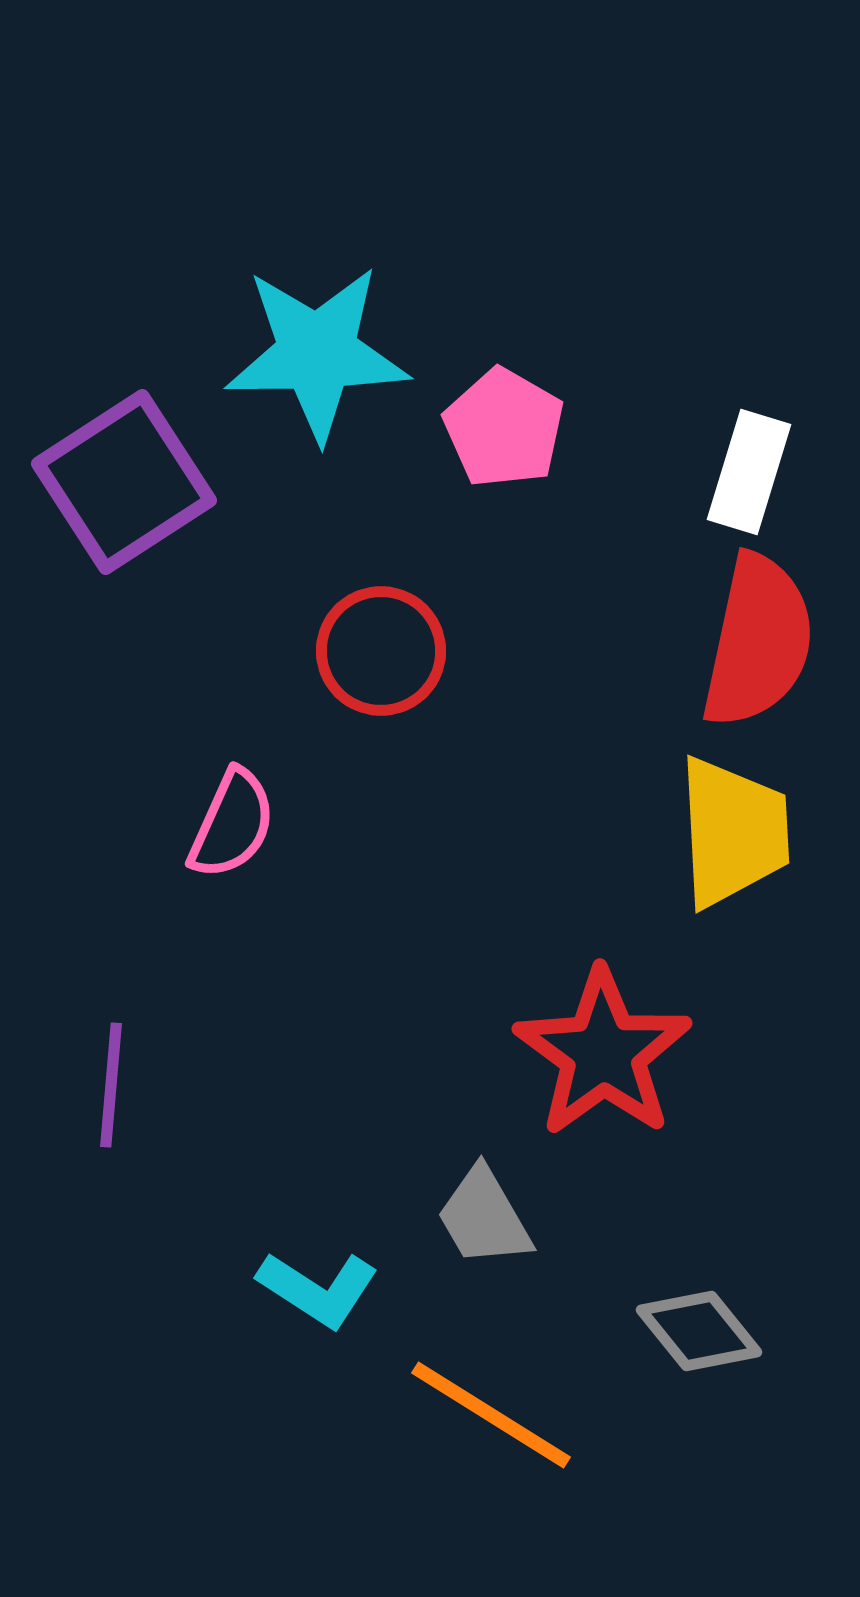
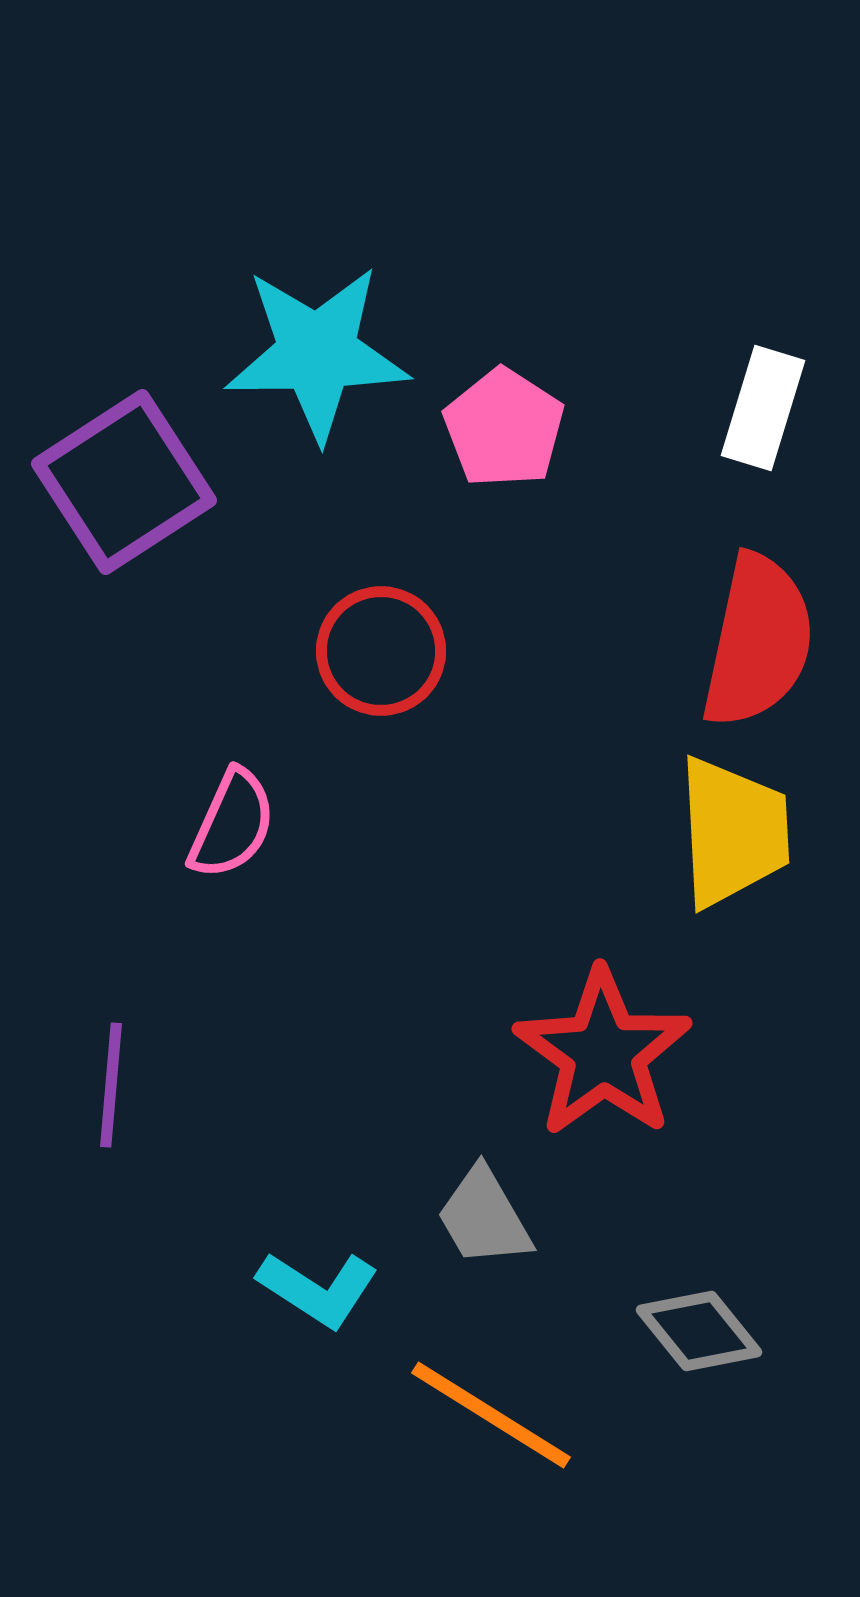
pink pentagon: rotated 3 degrees clockwise
white rectangle: moved 14 px right, 64 px up
